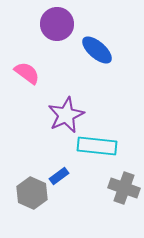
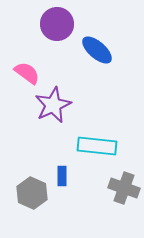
purple star: moved 13 px left, 10 px up
blue rectangle: moved 3 px right; rotated 54 degrees counterclockwise
